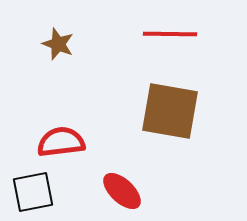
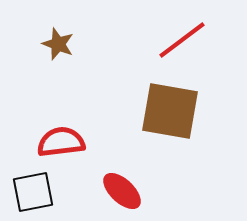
red line: moved 12 px right, 6 px down; rotated 38 degrees counterclockwise
